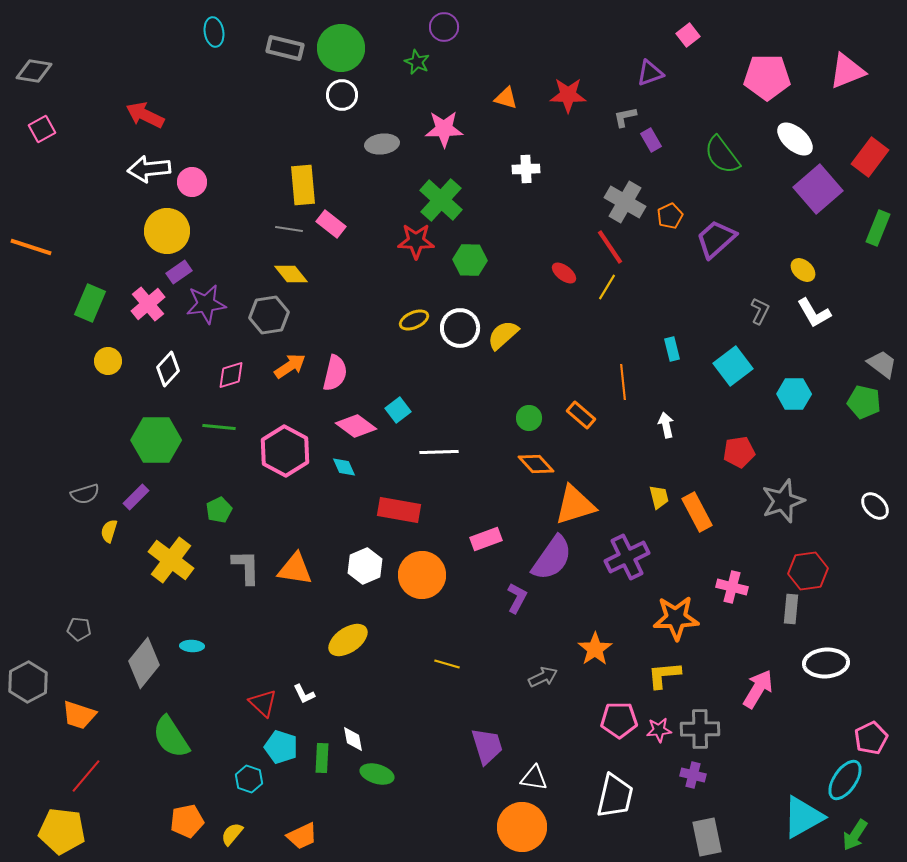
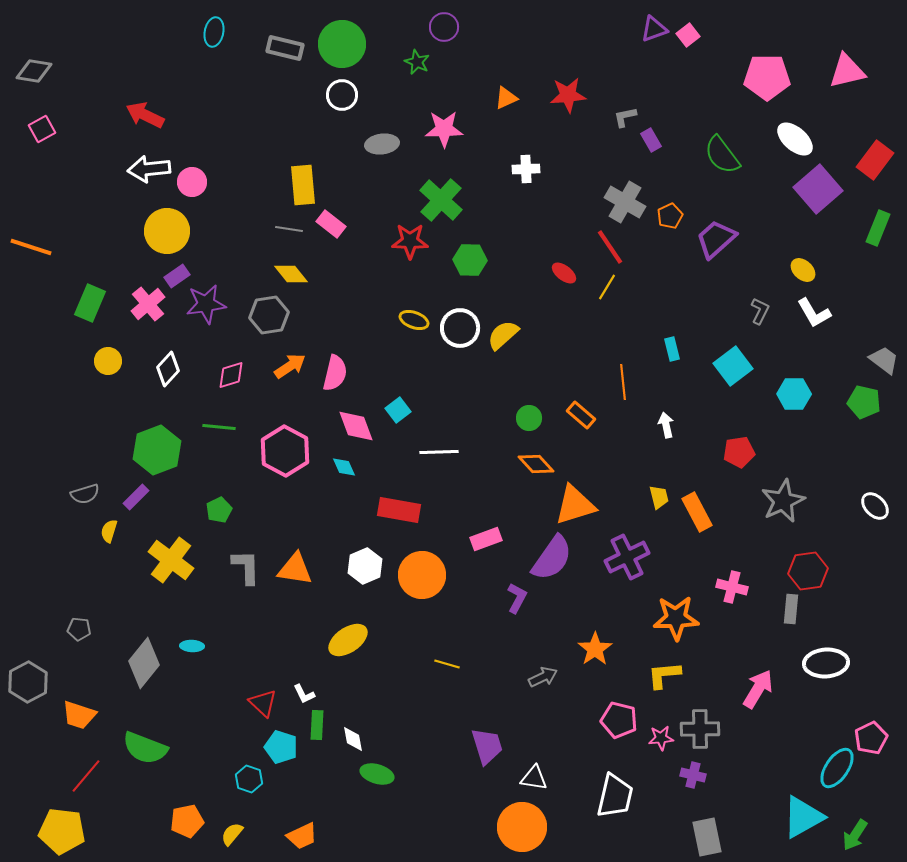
cyan ellipse at (214, 32): rotated 20 degrees clockwise
green circle at (341, 48): moved 1 px right, 4 px up
pink triangle at (847, 71): rotated 9 degrees clockwise
purple triangle at (650, 73): moved 4 px right, 44 px up
red star at (568, 95): rotated 6 degrees counterclockwise
orange triangle at (506, 98): rotated 40 degrees counterclockwise
red rectangle at (870, 157): moved 5 px right, 3 px down
red star at (416, 241): moved 6 px left
purple rectangle at (179, 272): moved 2 px left, 4 px down
yellow ellipse at (414, 320): rotated 44 degrees clockwise
gray trapezoid at (882, 364): moved 2 px right, 4 px up
pink diamond at (356, 426): rotated 33 degrees clockwise
green hexagon at (156, 440): moved 1 px right, 10 px down; rotated 21 degrees counterclockwise
gray star at (783, 501): rotated 6 degrees counterclockwise
pink pentagon at (619, 720): rotated 15 degrees clockwise
pink star at (659, 730): moved 2 px right, 8 px down
green semicircle at (171, 737): moved 26 px left, 11 px down; rotated 36 degrees counterclockwise
green rectangle at (322, 758): moved 5 px left, 33 px up
cyan ellipse at (845, 780): moved 8 px left, 12 px up
